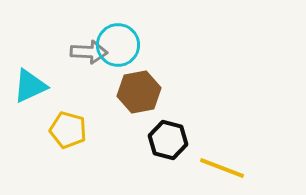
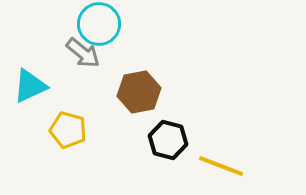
cyan circle: moved 19 px left, 21 px up
gray arrow: moved 6 px left, 1 px down; rotated 36 degrees clockwise
yellow line: moved 1 px left, 2 px up
